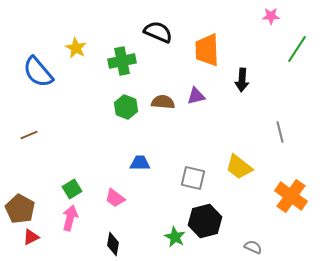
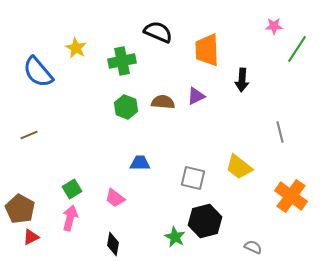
pink star: moved 3 px right, 10 px down
purple triangle: rotated 12 degrees counterclockwise
